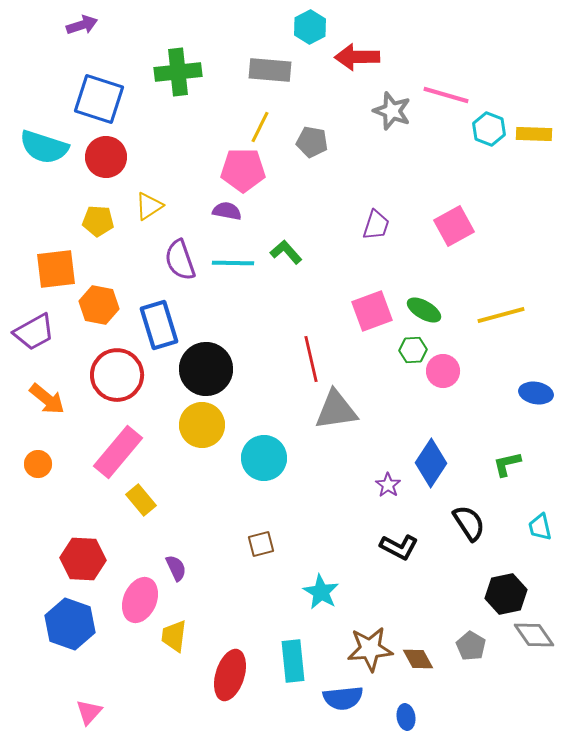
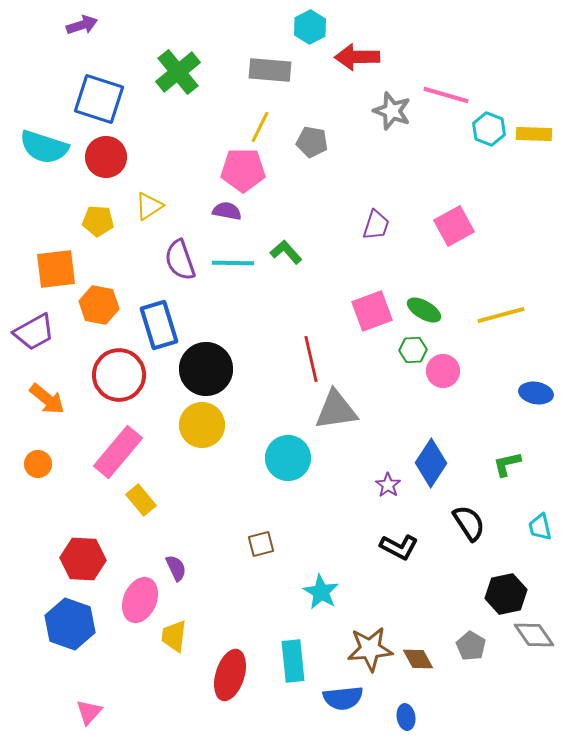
green cross at (178, 72): rotated 33 degrees counterclockwise
red circle at (117, 375): moved 2 px right
cyan circle at (264, 458): moved 24 px right
